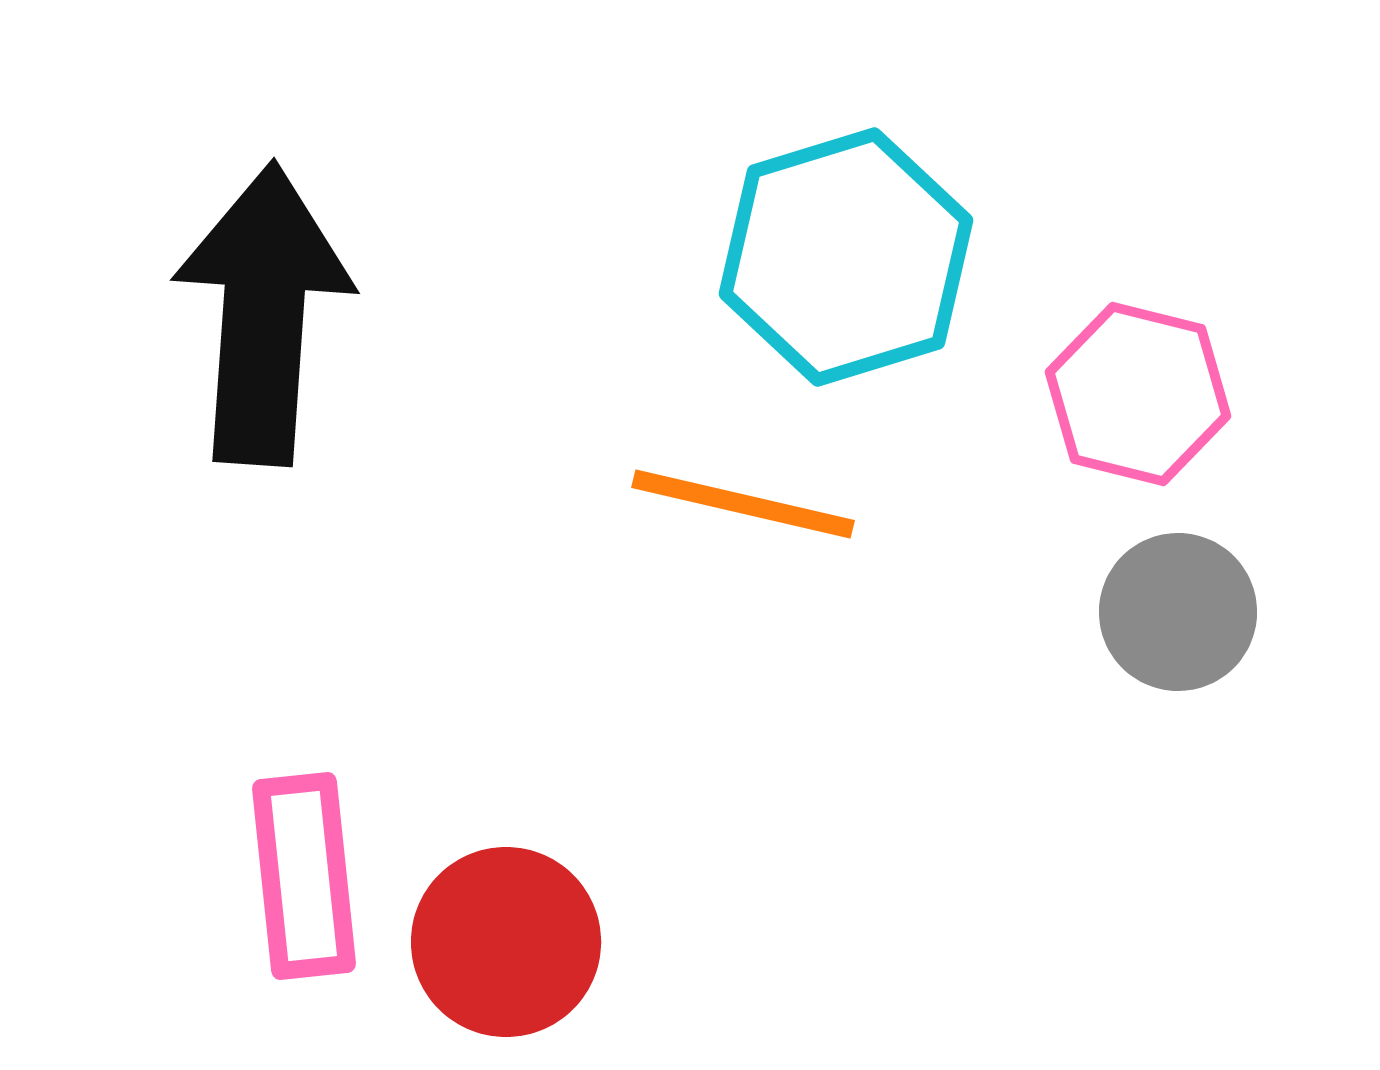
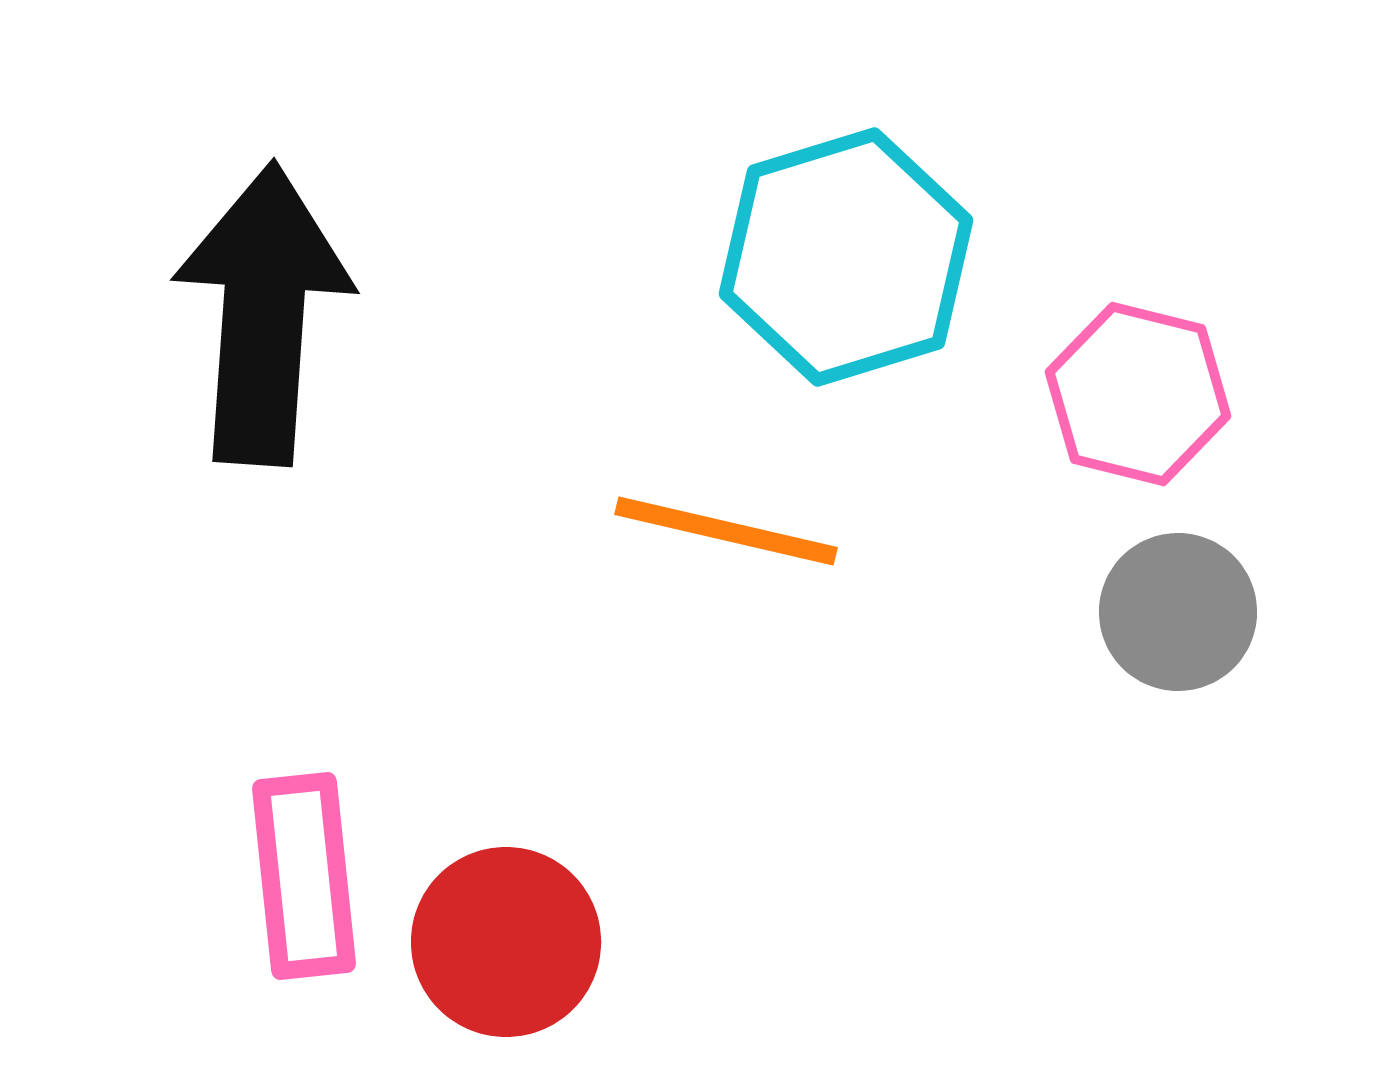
orange line: moved 17 px left, 27 px down
